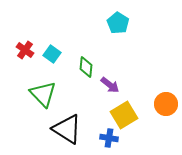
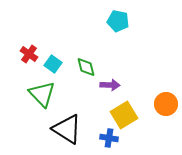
cyan pentagon: moved 2 px up; rotated 20 degrees counterclockwise
red cross: moved 4 px right, 4 px down
cyan square: moved 1 px right, 10 px down
green diamond: rotated 20 degrees counterclockwise
purple arrow: rotated 36 degrees counterclockwise
green triangle: moved 1 px left
